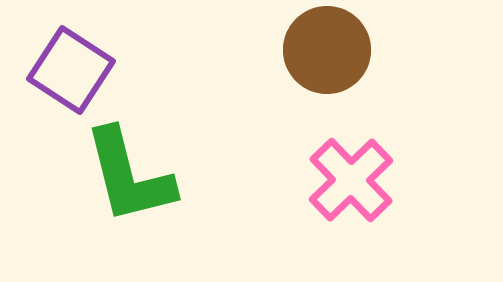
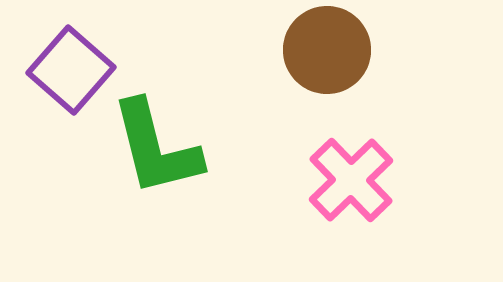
purple square: rotated 8 degrees clockwise
green L-shape: moved 27 px right, 28 px up
